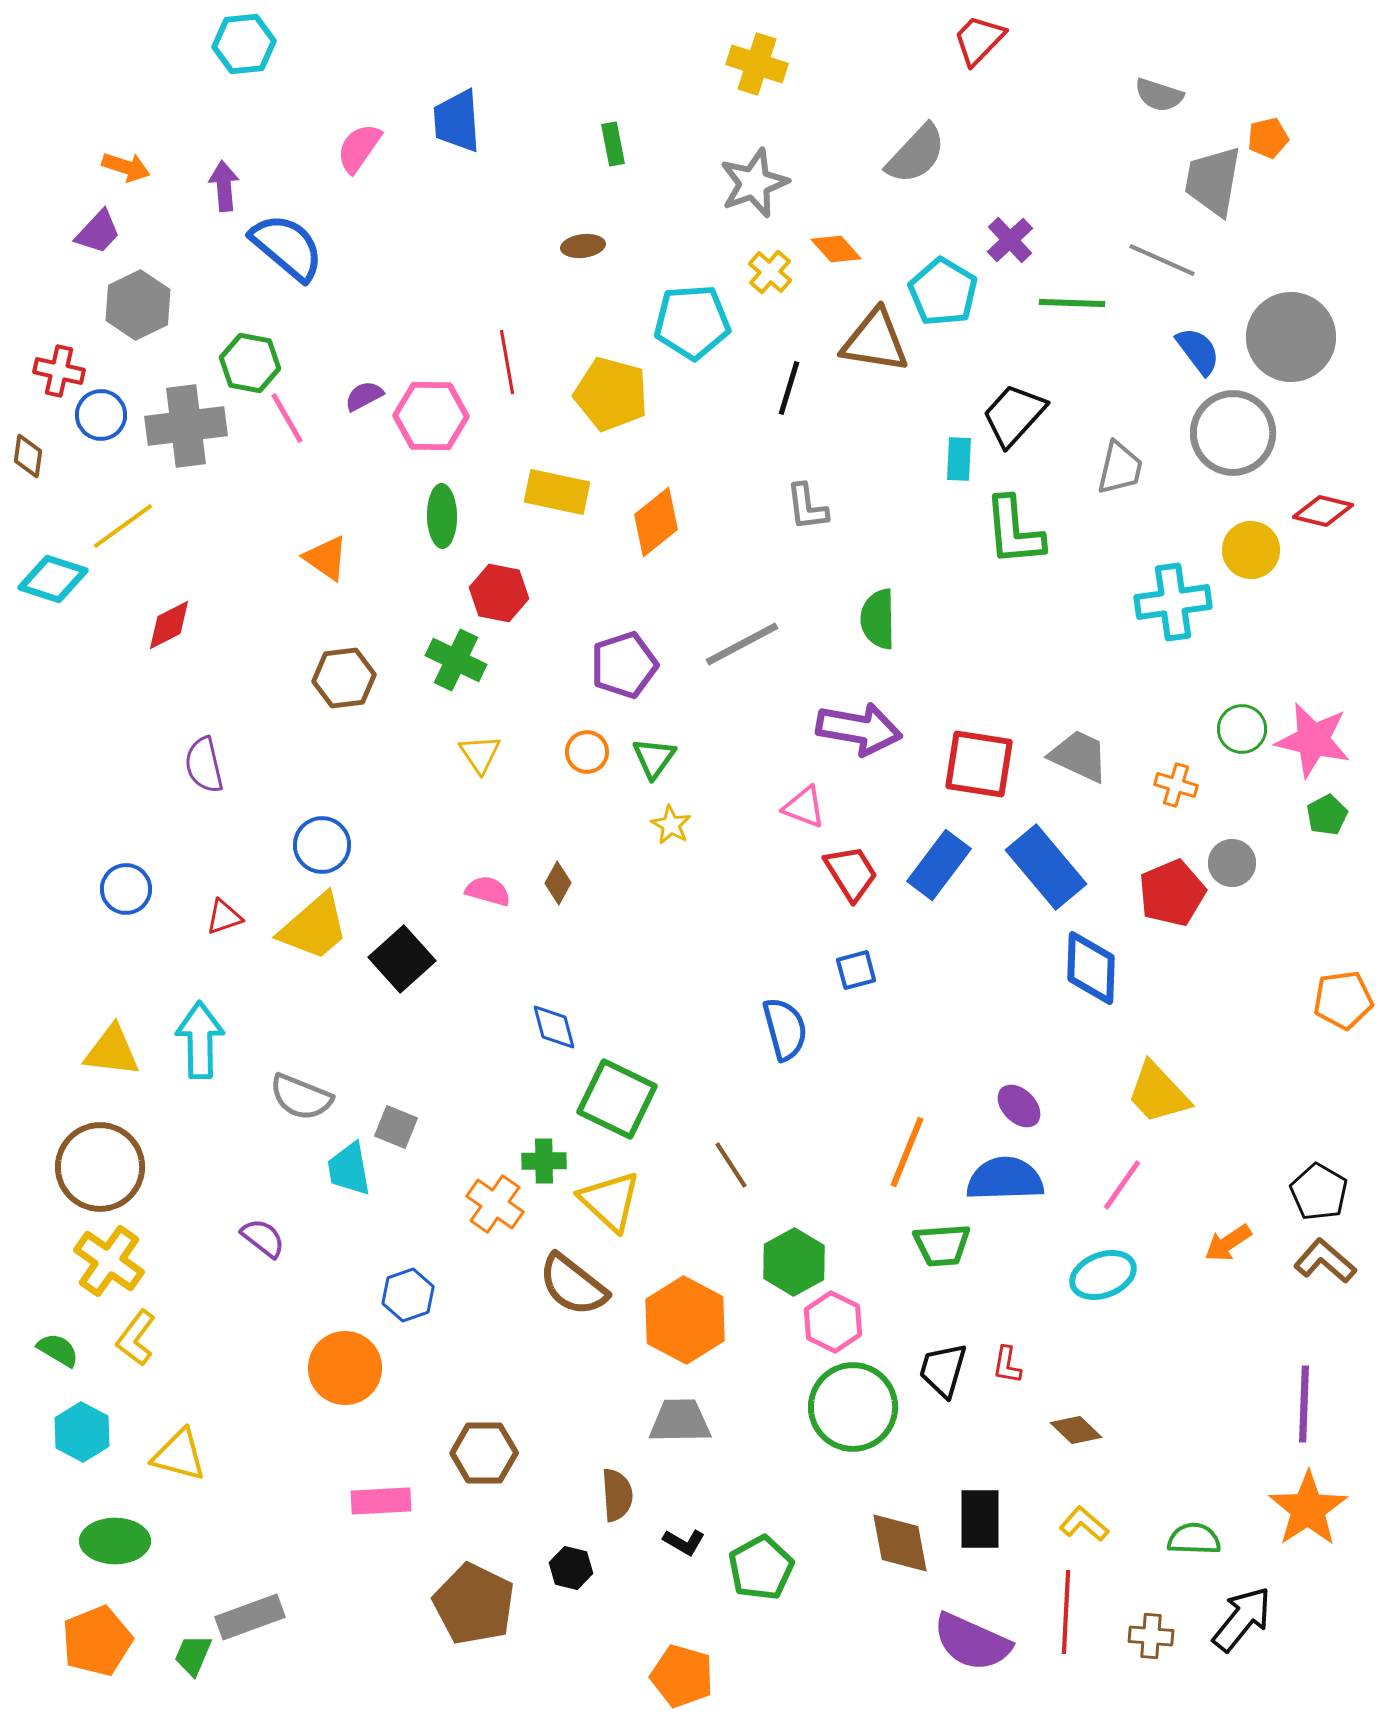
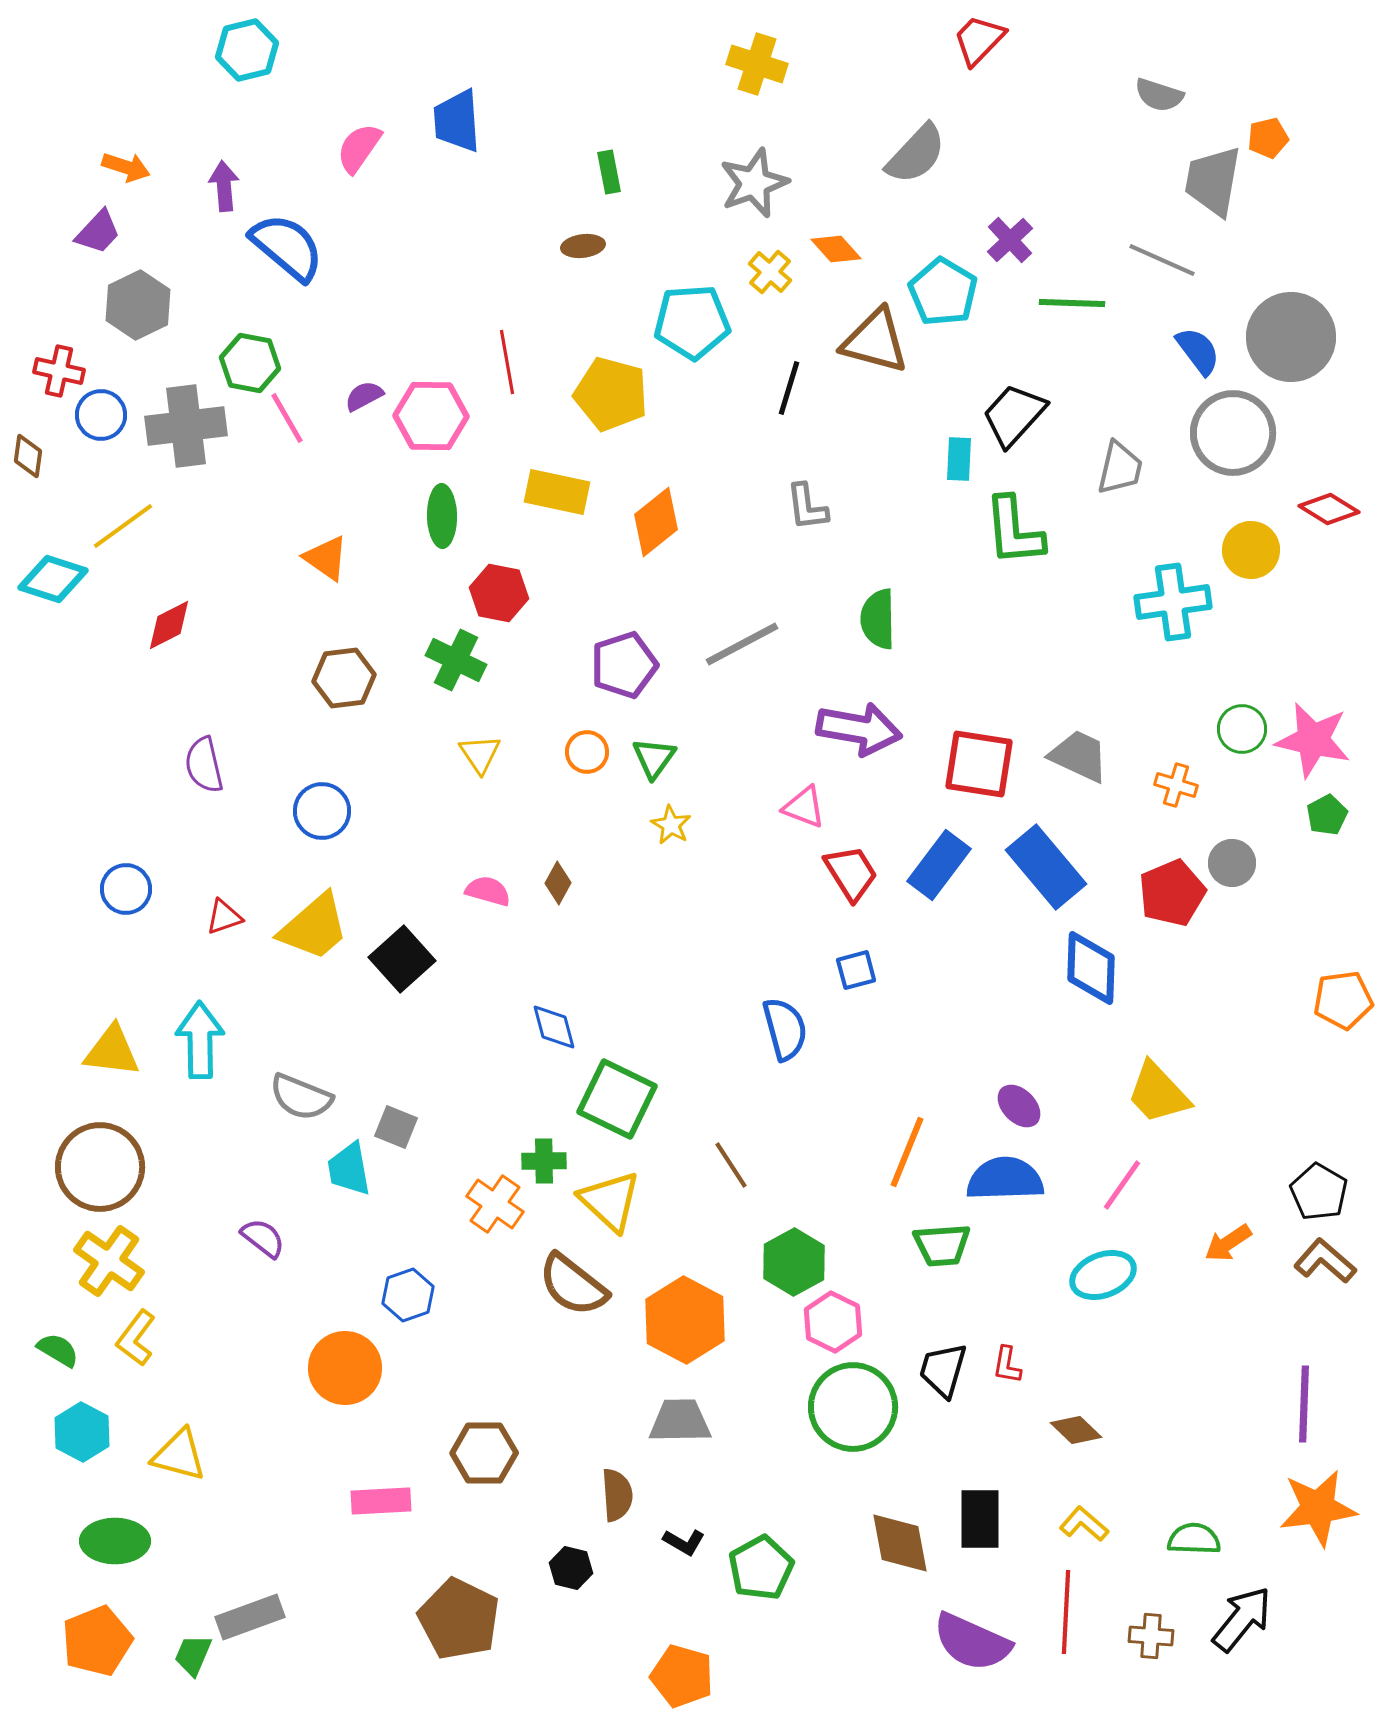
cyan hexagon at (244, 44): moved 3 px right, 6 px down; rotated 8 degrees counterclockwise
green rectangle at (613, 144): moved 4 px left, 28 px down
brown triangle at (875, 341): rotated 6 degrees clockwise
red diamond at (1323, 511): moved 6 px right, 2 px up; rotated 18 degrees clockwise
blue circle at (322, 845): moved 34 px up
orange star at (1308, 1509): moved 10 px right, 1 px up; rotated 26 degrees clockwise
brown pentagon at (474, 1604): moved 15 px left, 15 px down
